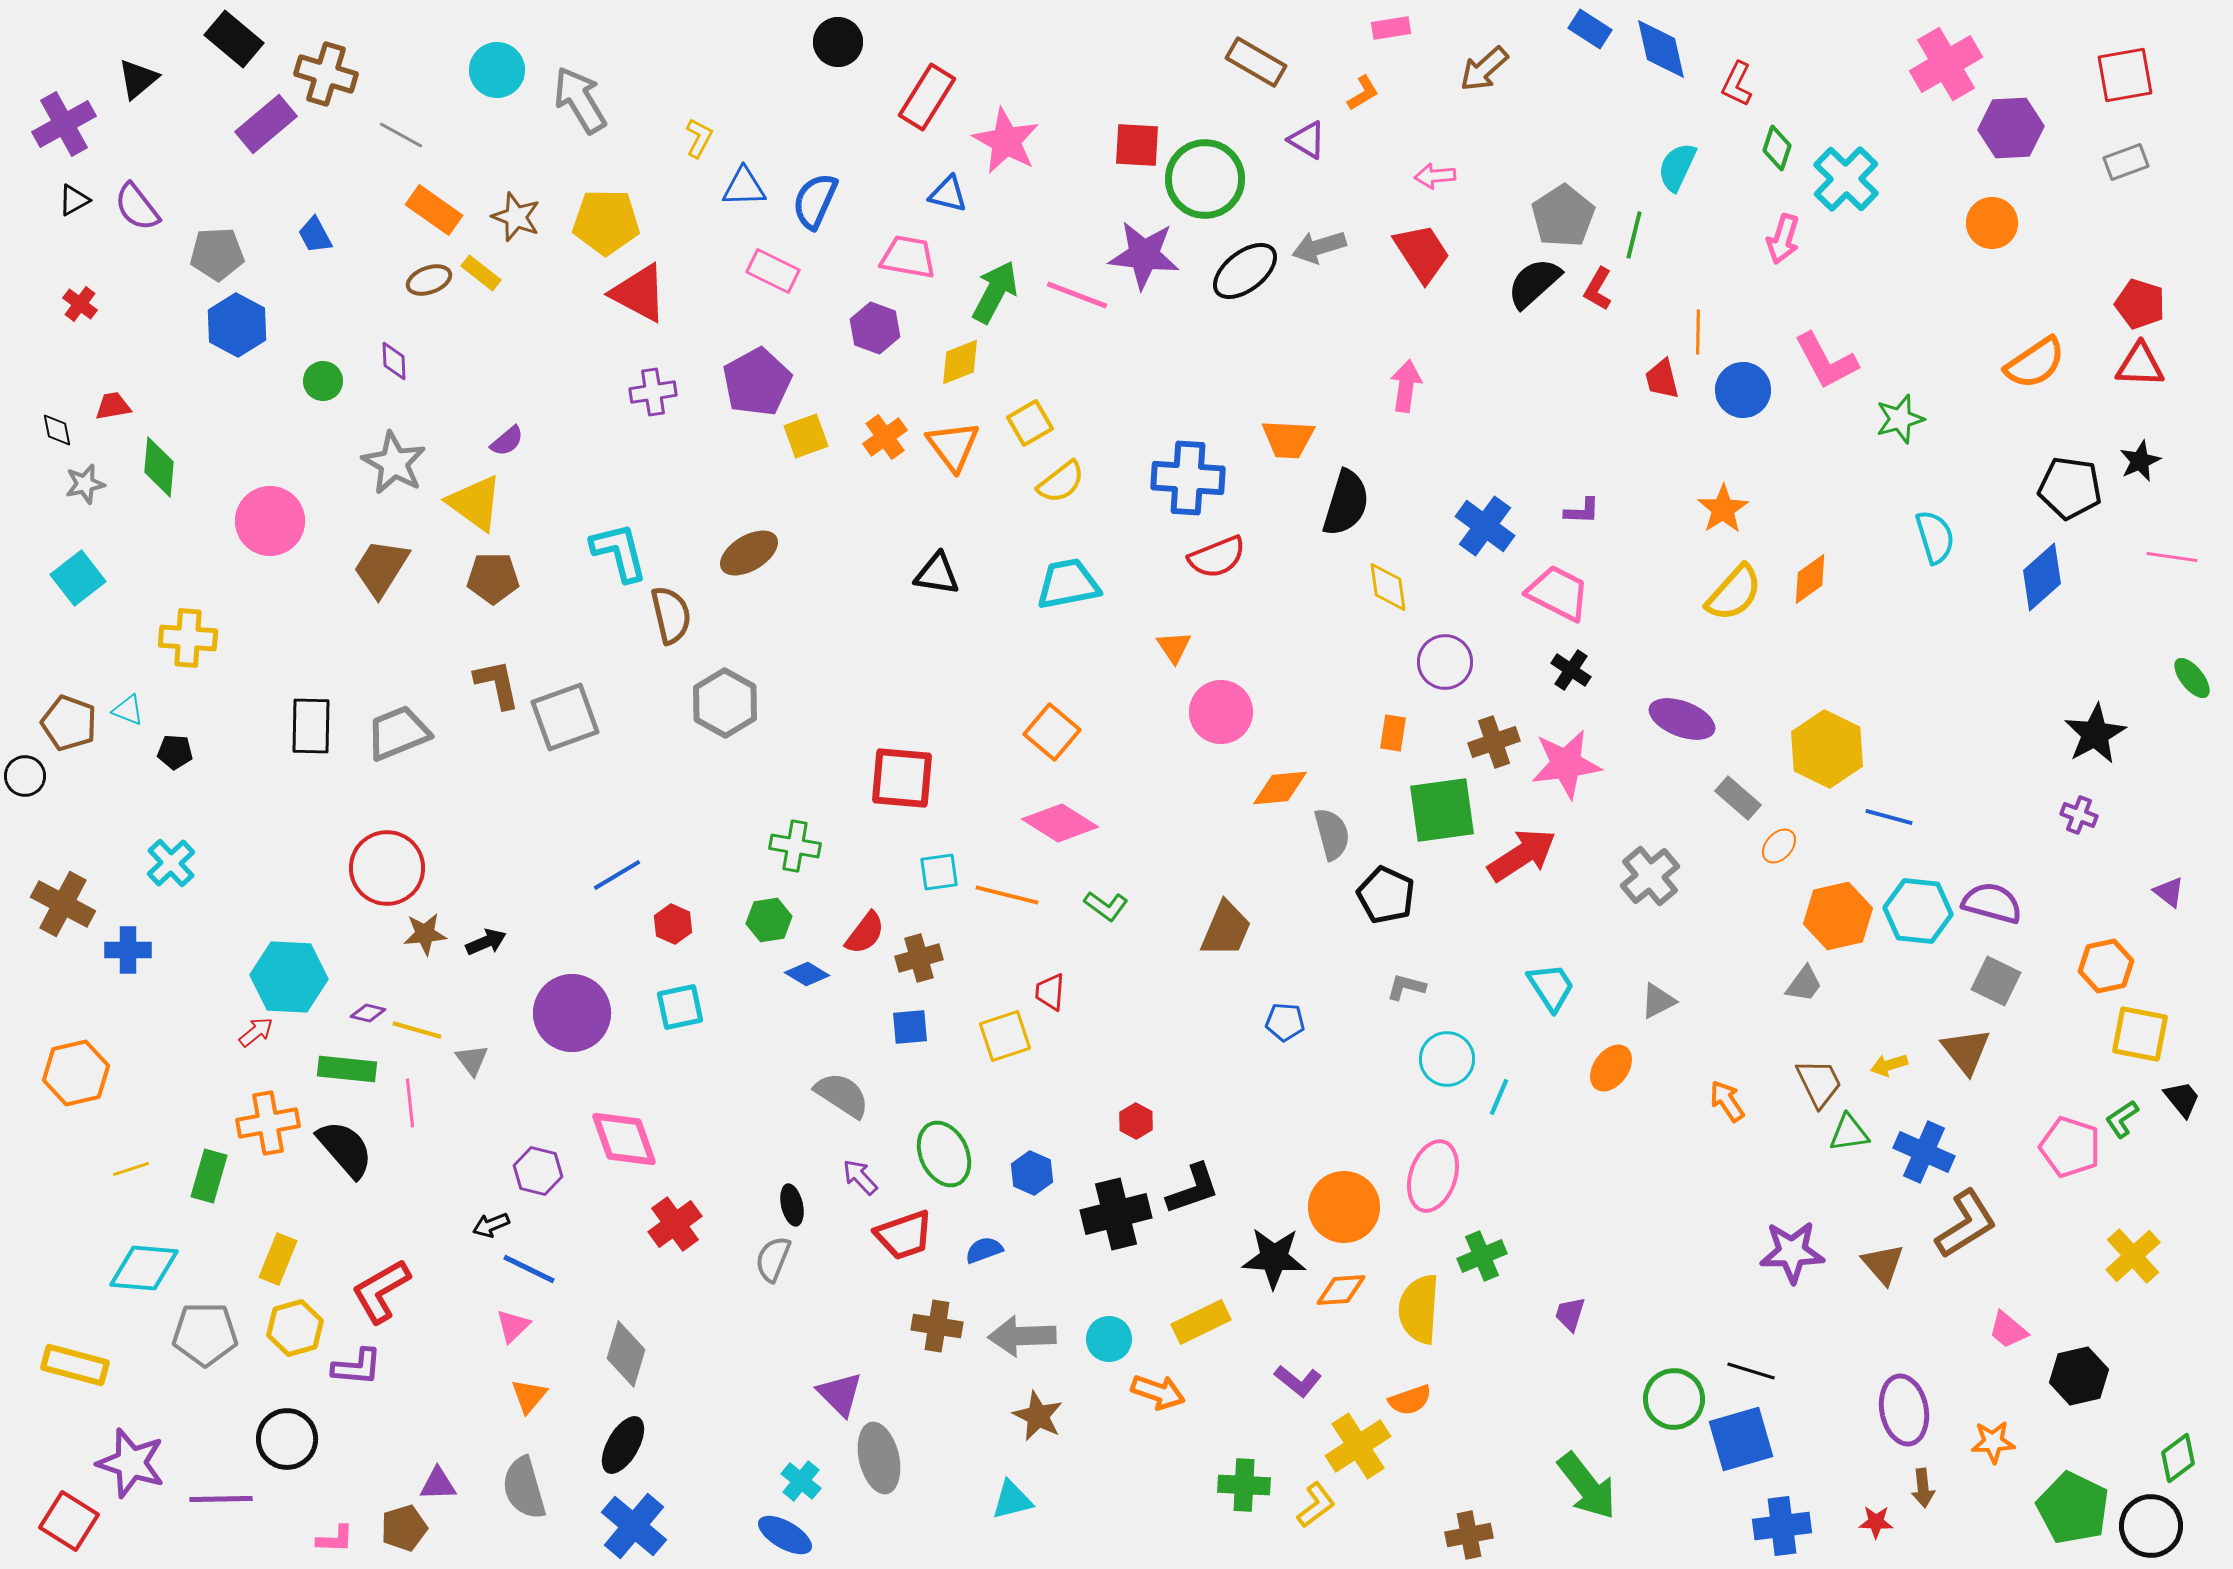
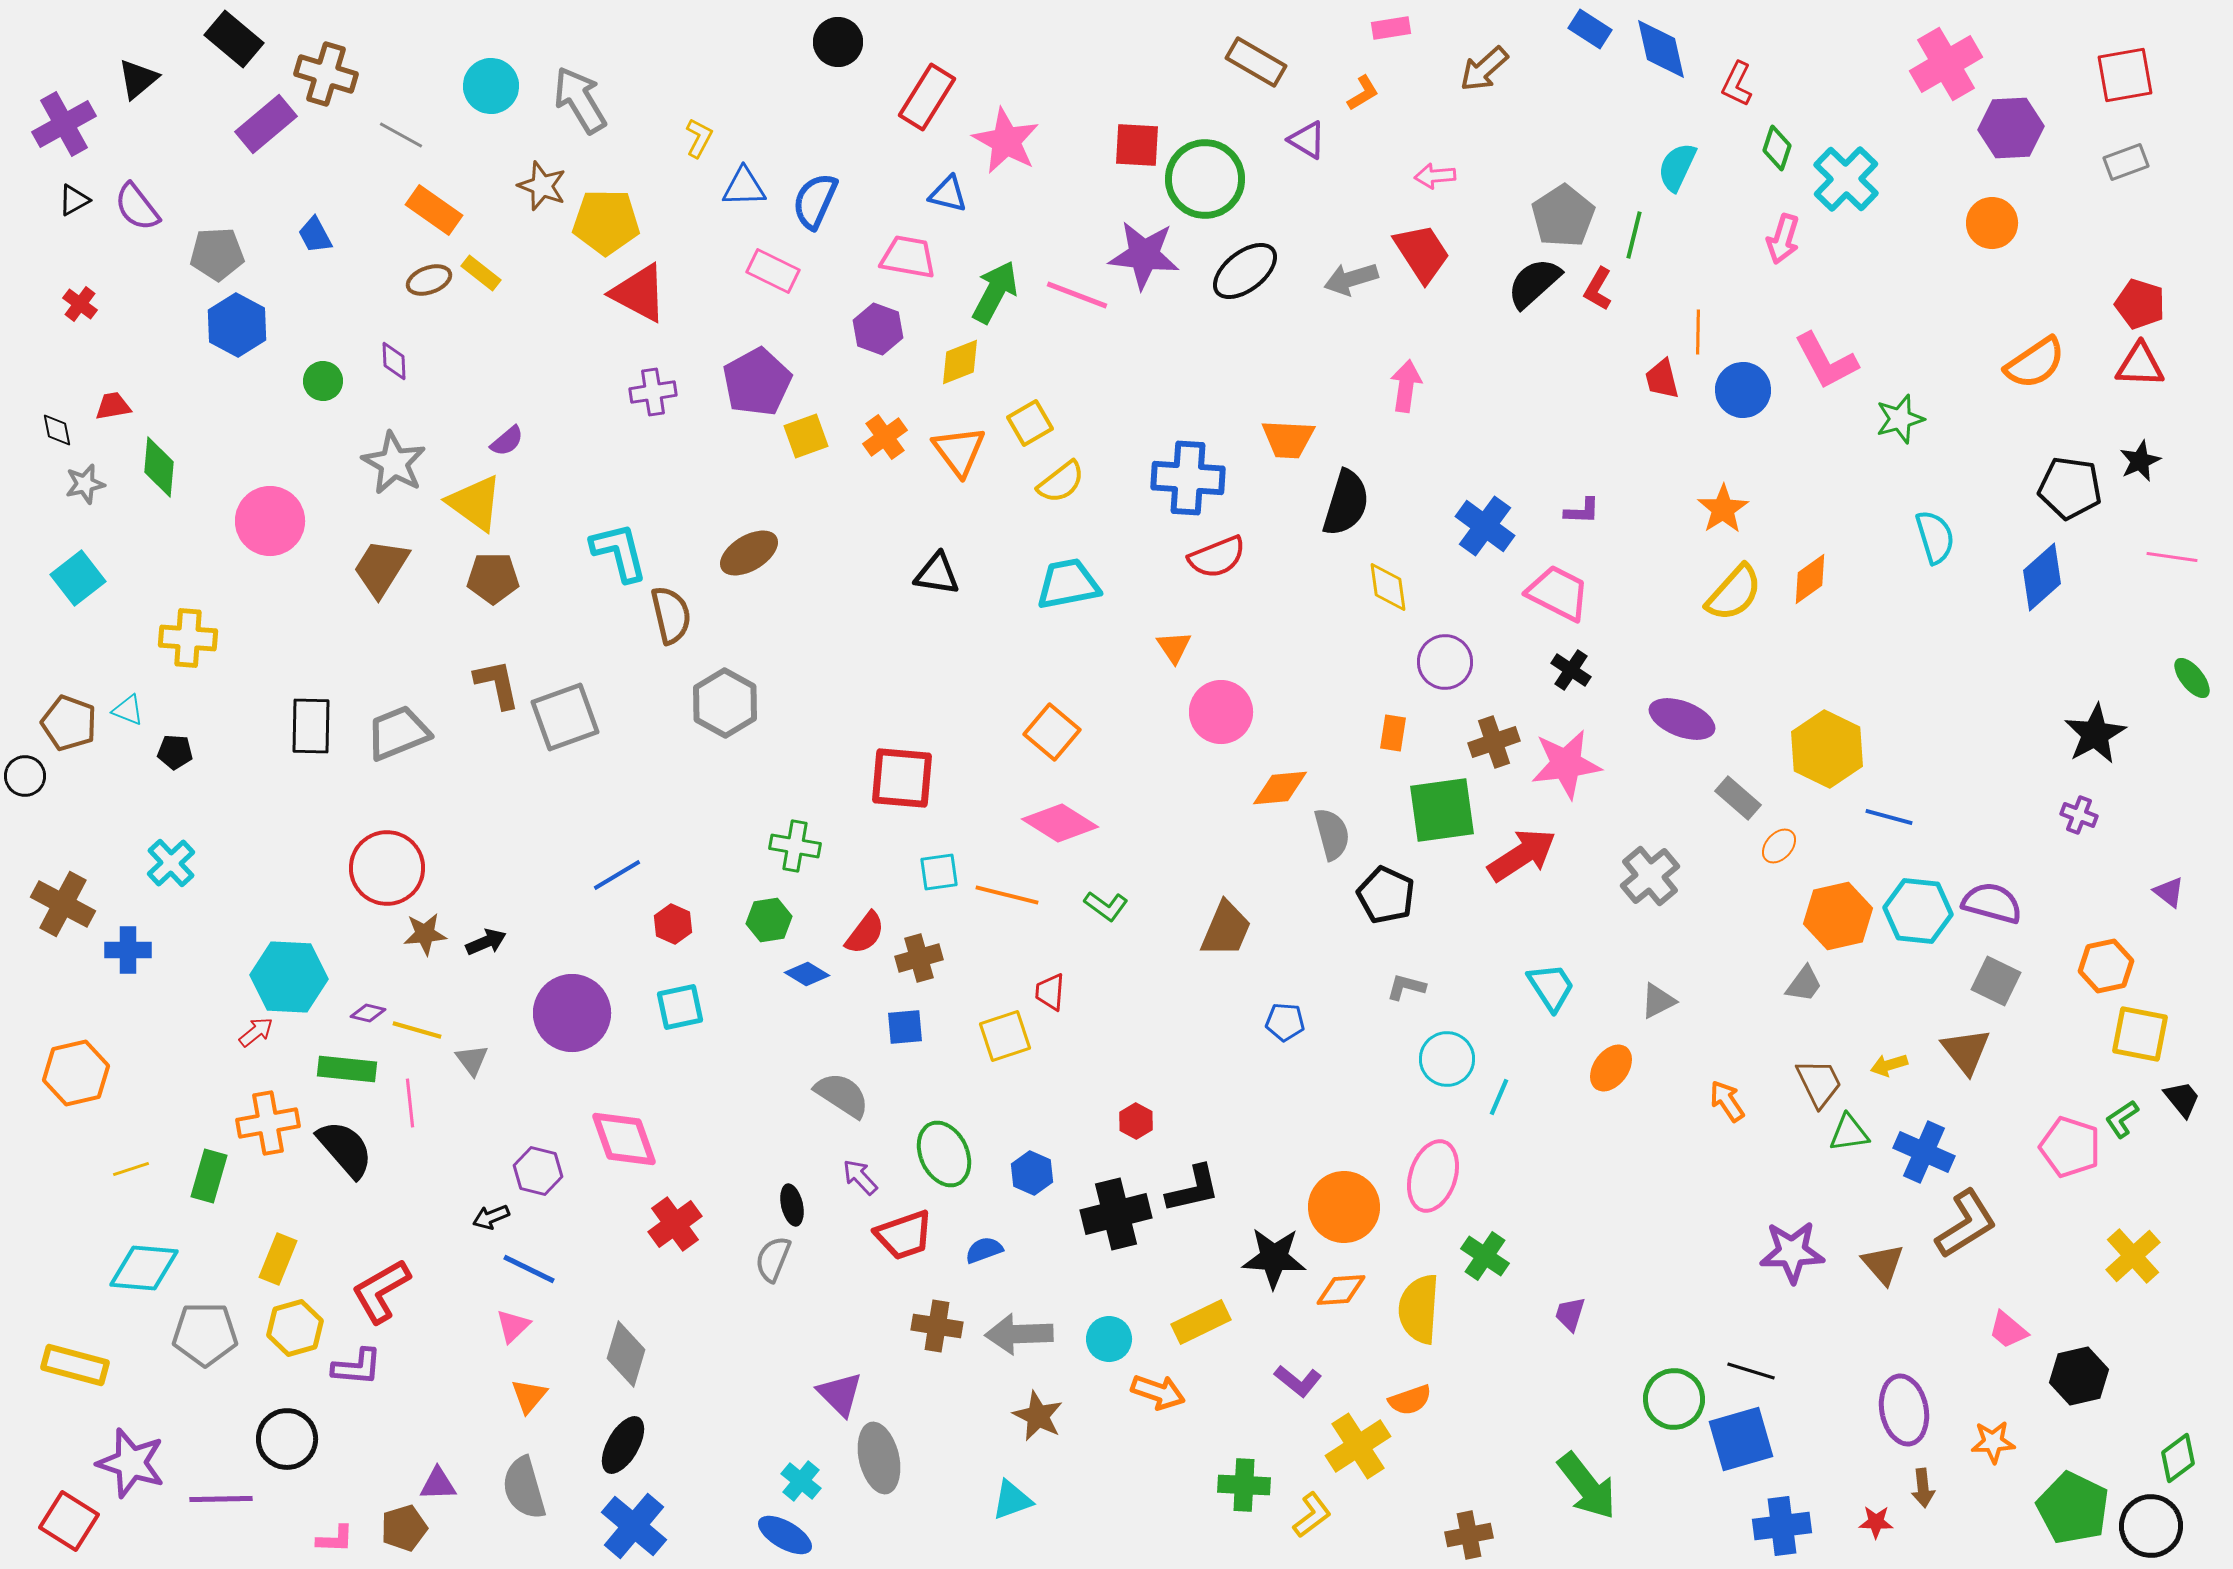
cyan circle at (497, 70): moved 6 px left, 16 px down
brown star at (516, 217): moved 26 px right, 31 px up
gray arrow at (1319, 247): moved 32 px right, 32 px down
purple hexagon at (875, 328): moved 3 px right, 1 px down
orange triangle at (953, 446): moved 6 px right, 5 px down
blue square at (910, 1027): moved 5 px left
black L-shape at (1193, 1189): rotated 6 degrees clockwise
black arrow at (491, 1225): moved 8 px up
green cross at (1482, 1256): moved 3 px right; rotated 33 degrees counterclockwise
gray arrow at (1022, 1336): moved 3 px left, 2 px up
cyan triangle at (1012, 1500): rotated 6 degrees counterclockwise
yellow L-shape at (1316, 1505): moved 4 px left, 10 px down
